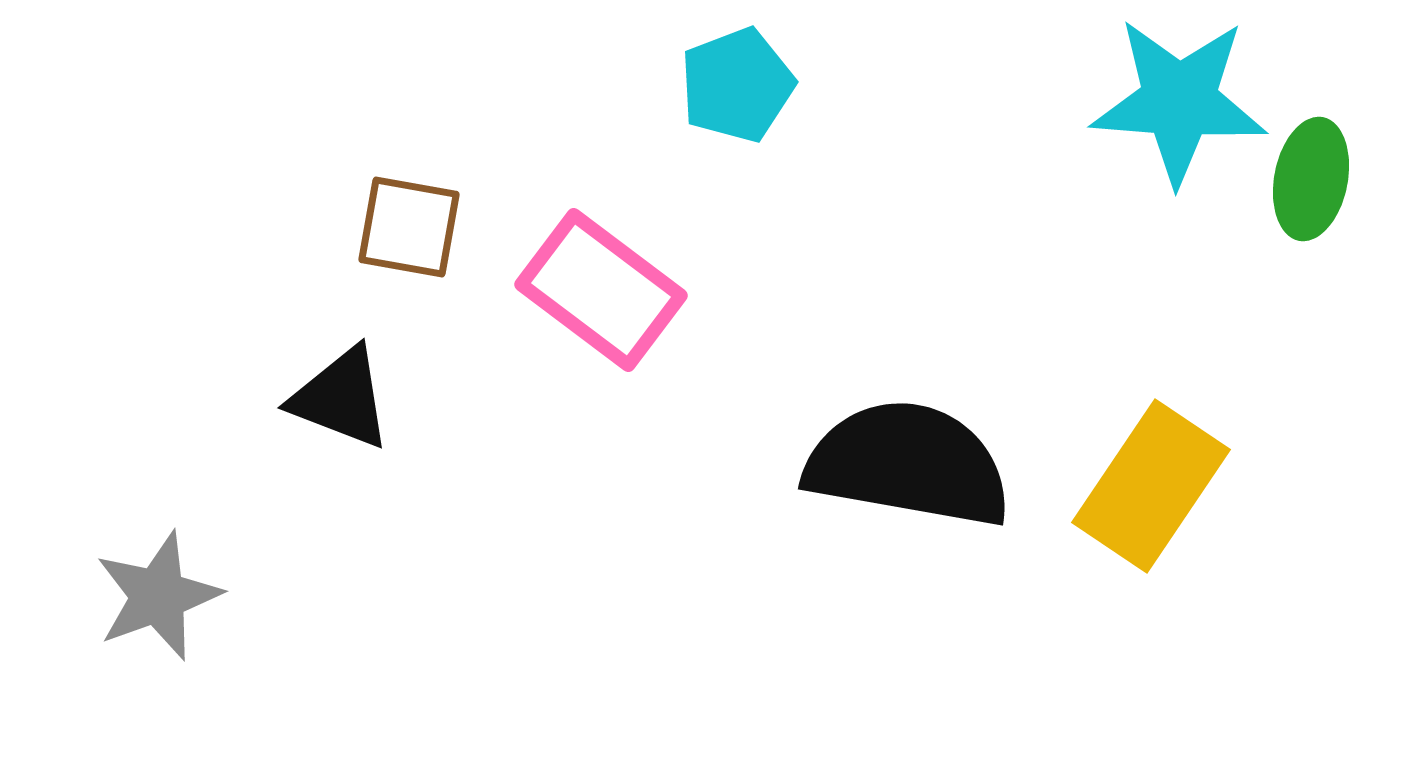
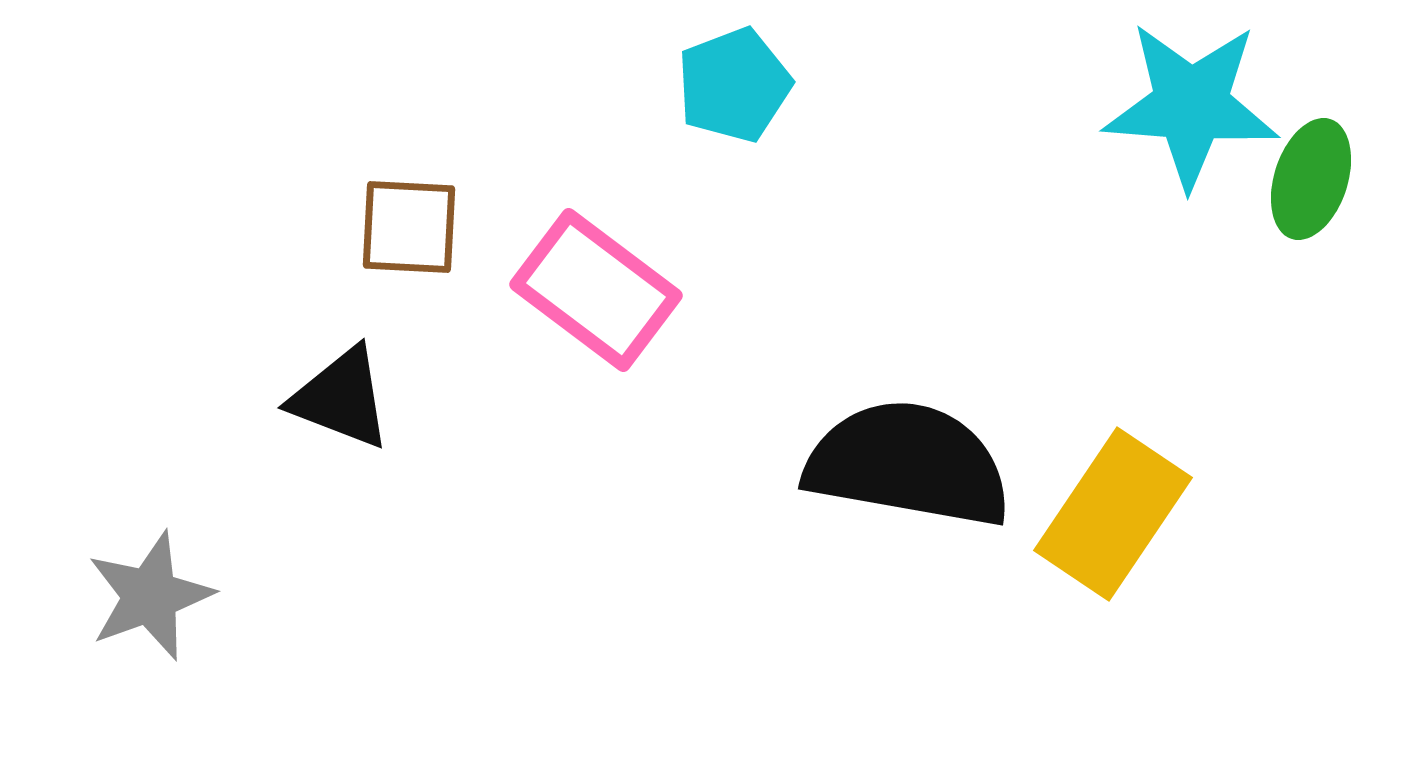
cyan pentagon: moved 3 px left
cyan star: moved 12 px right, 4 px down
green ellipse: rotated 7 degrees clockwise
brown square: rotated 7 degrees counterclockwise
pink rectangle: moved 5 px left
yellow rectangle: moved 38 px left, 28 px down
gray star: moved 8 px left
